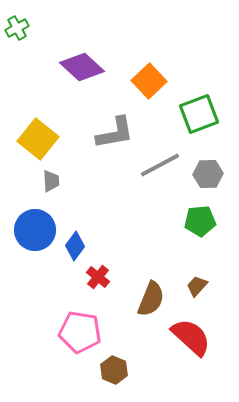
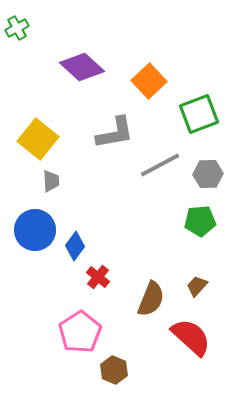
pink pentagon: rotated 30 degrees clockwise
